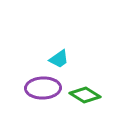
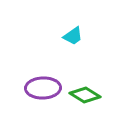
cyan trapezoid: moved 14 px right, 23 px up
